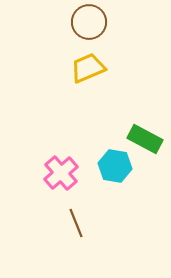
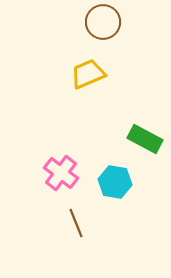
brown circle: moved 14 px right
yellow trapezoid: moved 6 px down
cyan hexagon: moved 16 px down
pink cross: rotated 12 degrees counterclockwise
